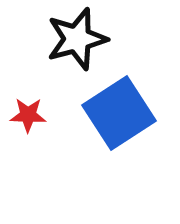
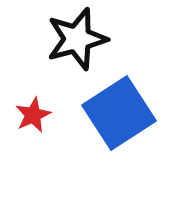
red star: moved 5 px right; rotated 27 degrees counterclockwise
